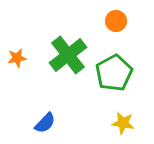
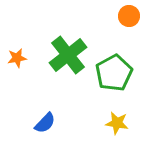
orange circle: moved 13 px right, 5 px up
yellow star: moved 6 px left
